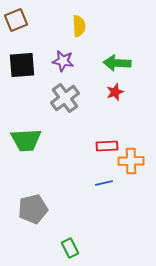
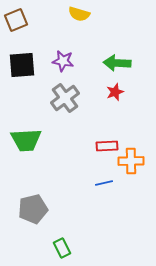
yellow semicircle: moved 12 px up; rotated 110 degrees clockwise
green rectangle: moved 8 px left
